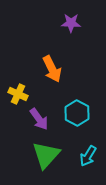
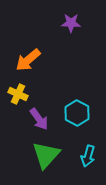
orange arrow: moved 24 px left, 9 px up; rotated 76 degrees clockwise
cyan arrow: rotated 15 degrees counterclockwise
